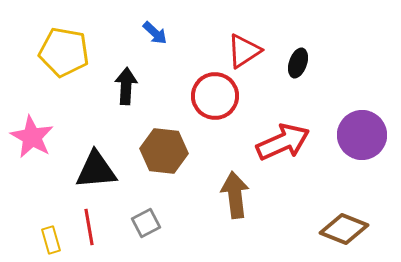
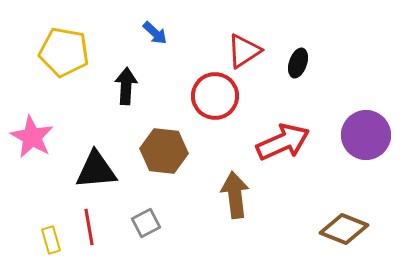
purple circle: moved 4 px right
